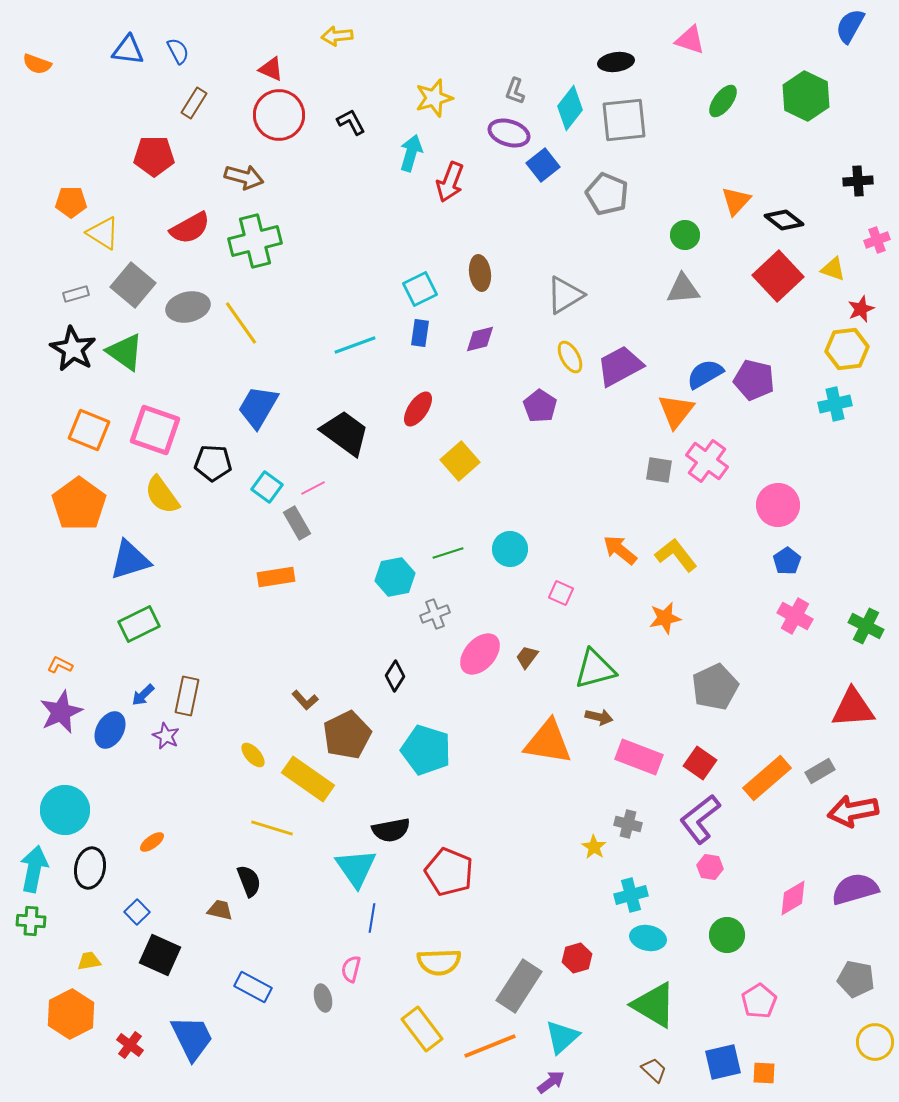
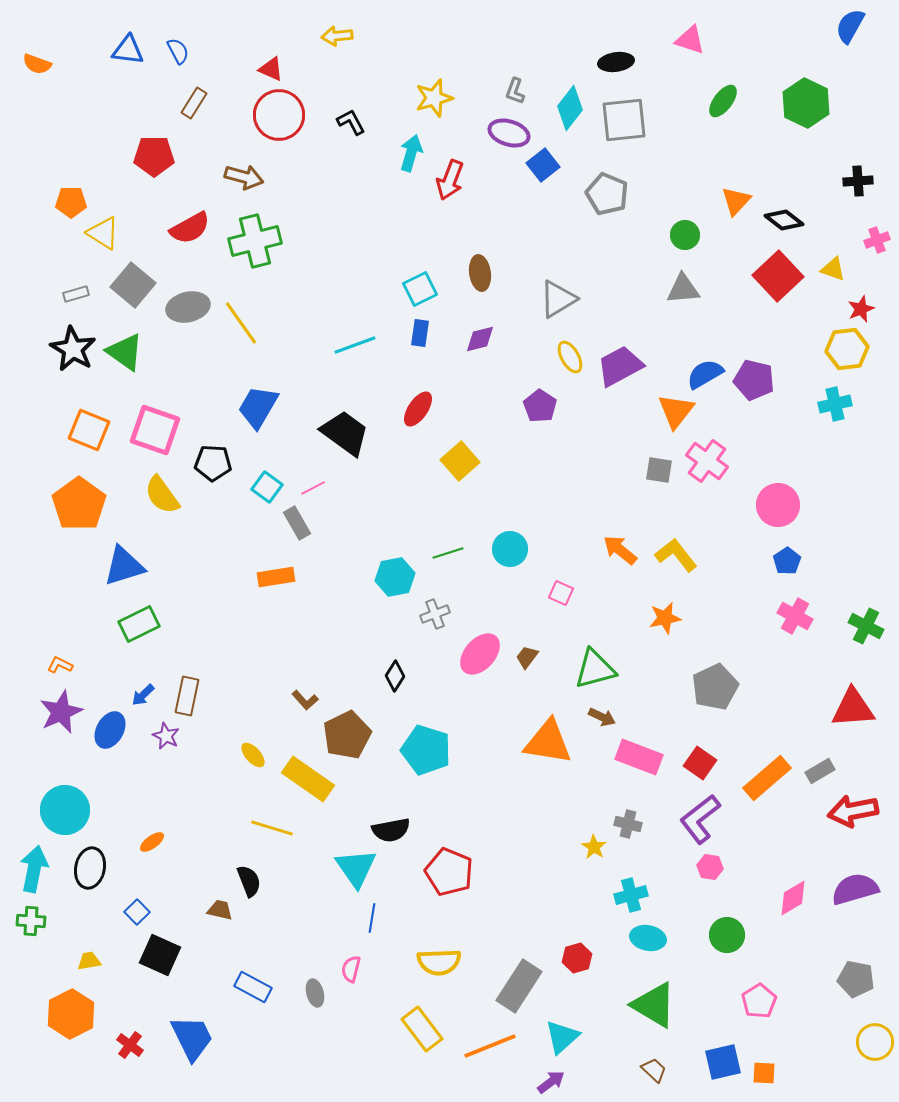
green hexagon at (806, 96): moved 7 px down
red arrow at (450, 182): moved 2 px up
gray triangle at (565, 295): moved 7 px left, 4 px down
blue triangle at (130, 560): moved 6 px left, 6 px down
brown arrow at (599, 717): moved 3 px right; rotated 12 degrees clockwise
gray ellipse at (323, 998): moved 8 px left, 5 px up
